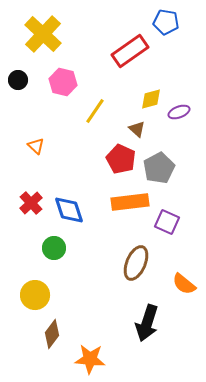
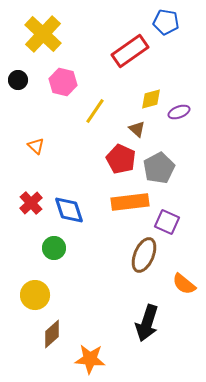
brown ellipse: moved 8 px right, 8 px up
brown diamond: rotated 12 degrees clockwise
